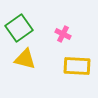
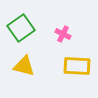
green square: moved 2 px right
yellow triangle: moved 1 px left, 7 px down
